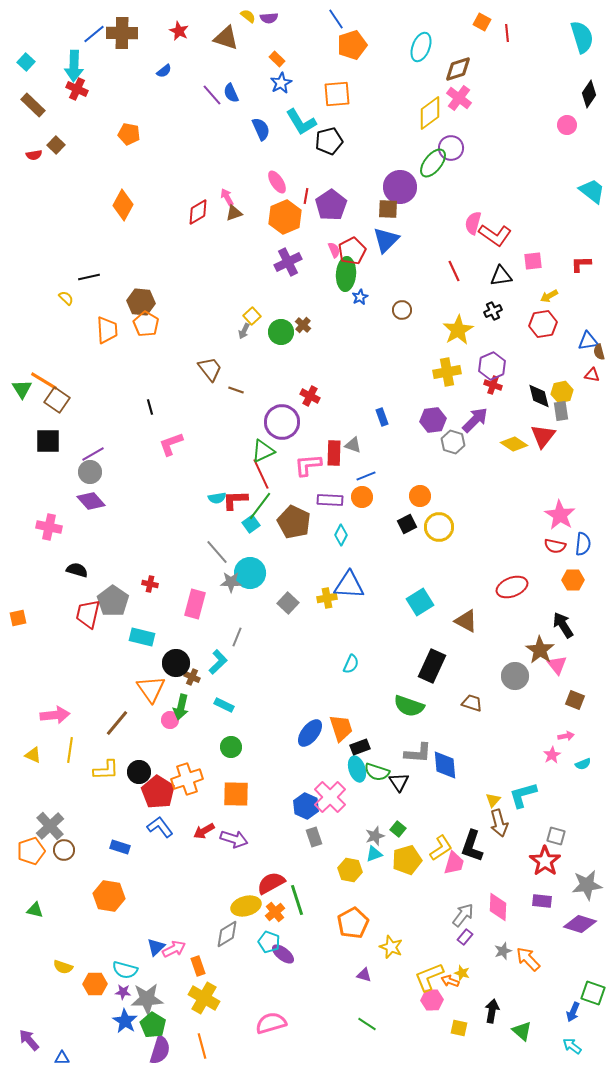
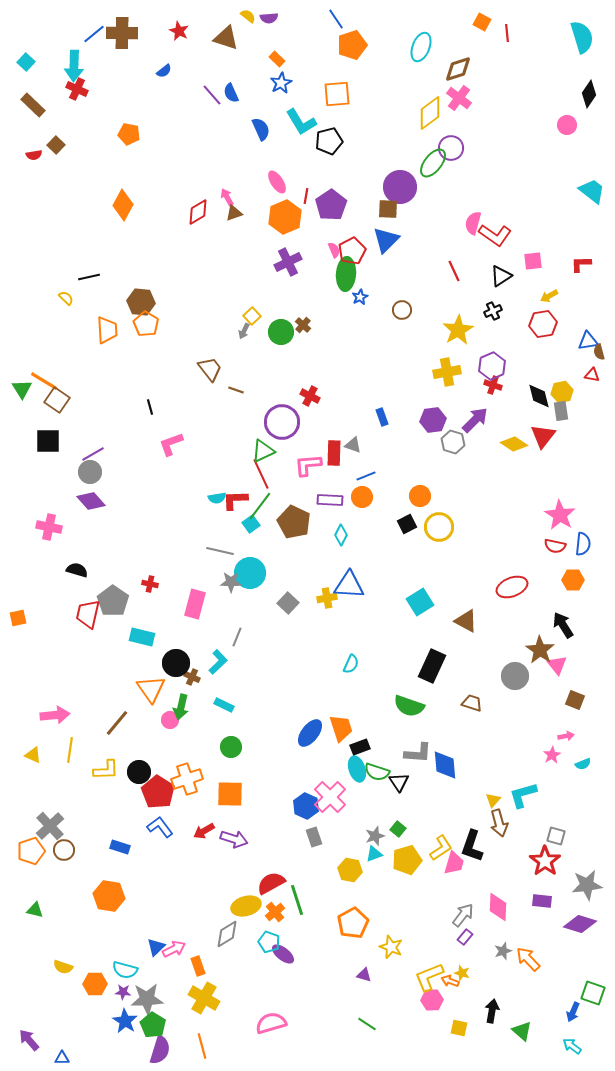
black triangle at (501, 276): rotated 25 degrees counterclockwise
gray line at (217, 552): moved 3 px right, 1 px up; rotated 36 degrees counterclockwise
orange square at (236, 794): moved 6 px left
